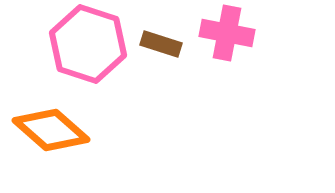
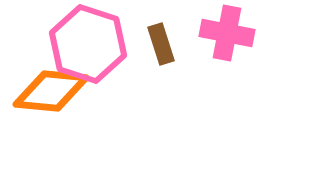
brown rectangle: rotated 54 degrees clockwise
orange diamond: moved 39 px up; rotated 36 degrees counterclockwise
